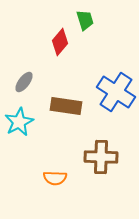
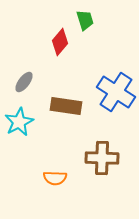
brown cross: moved 1 px right, 1 px down
